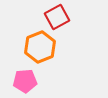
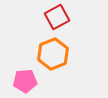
orange hexagon: moved 13 px right, 7 px down
